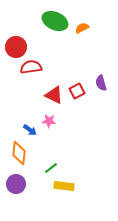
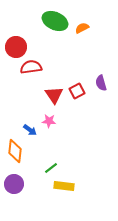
red triangle: rotated 30 degrees clockwise
orange diamond: moved 4 px left, 2 px up
purple circle: moved 2 px left
